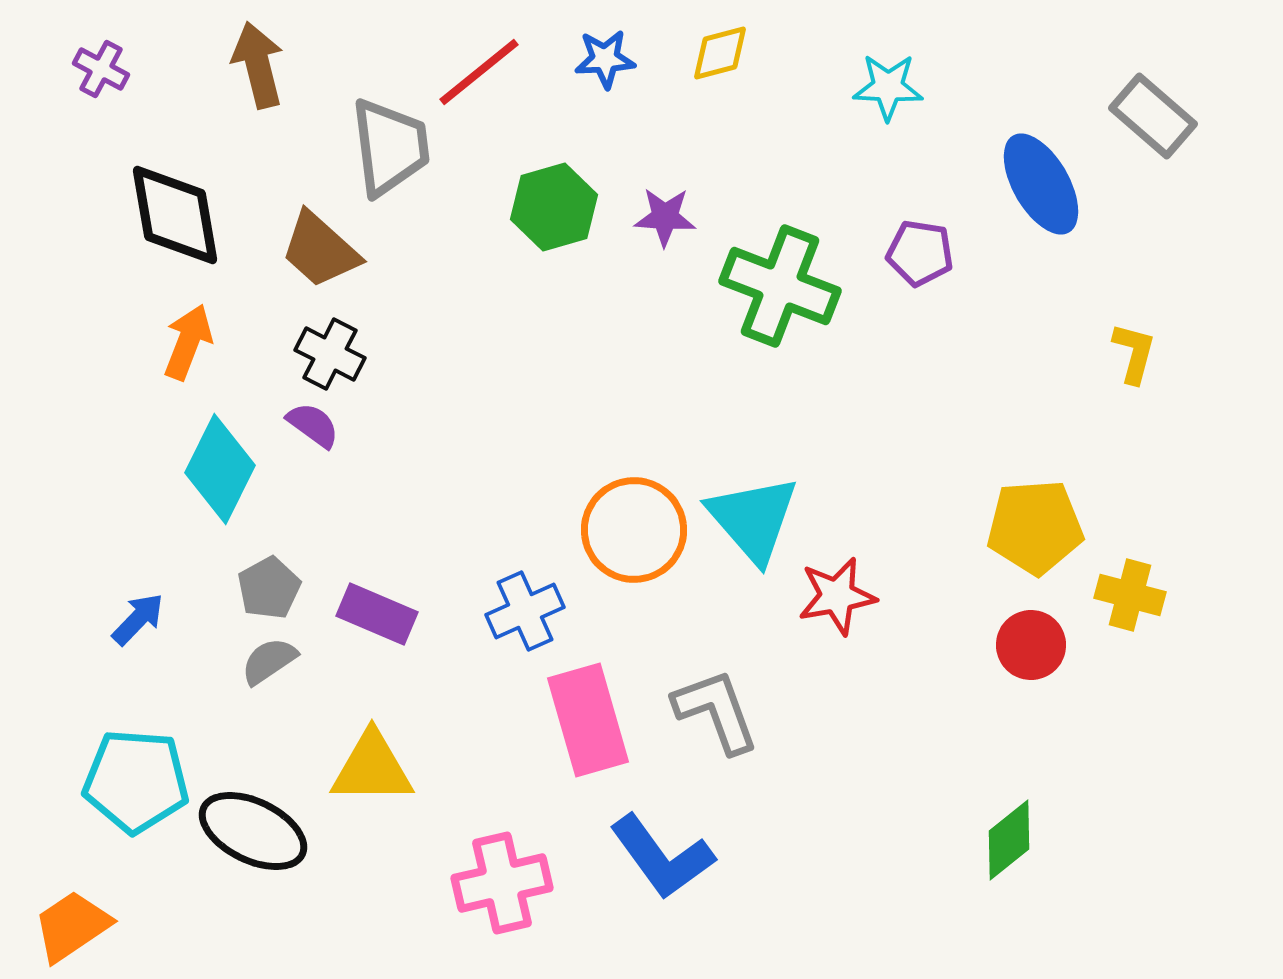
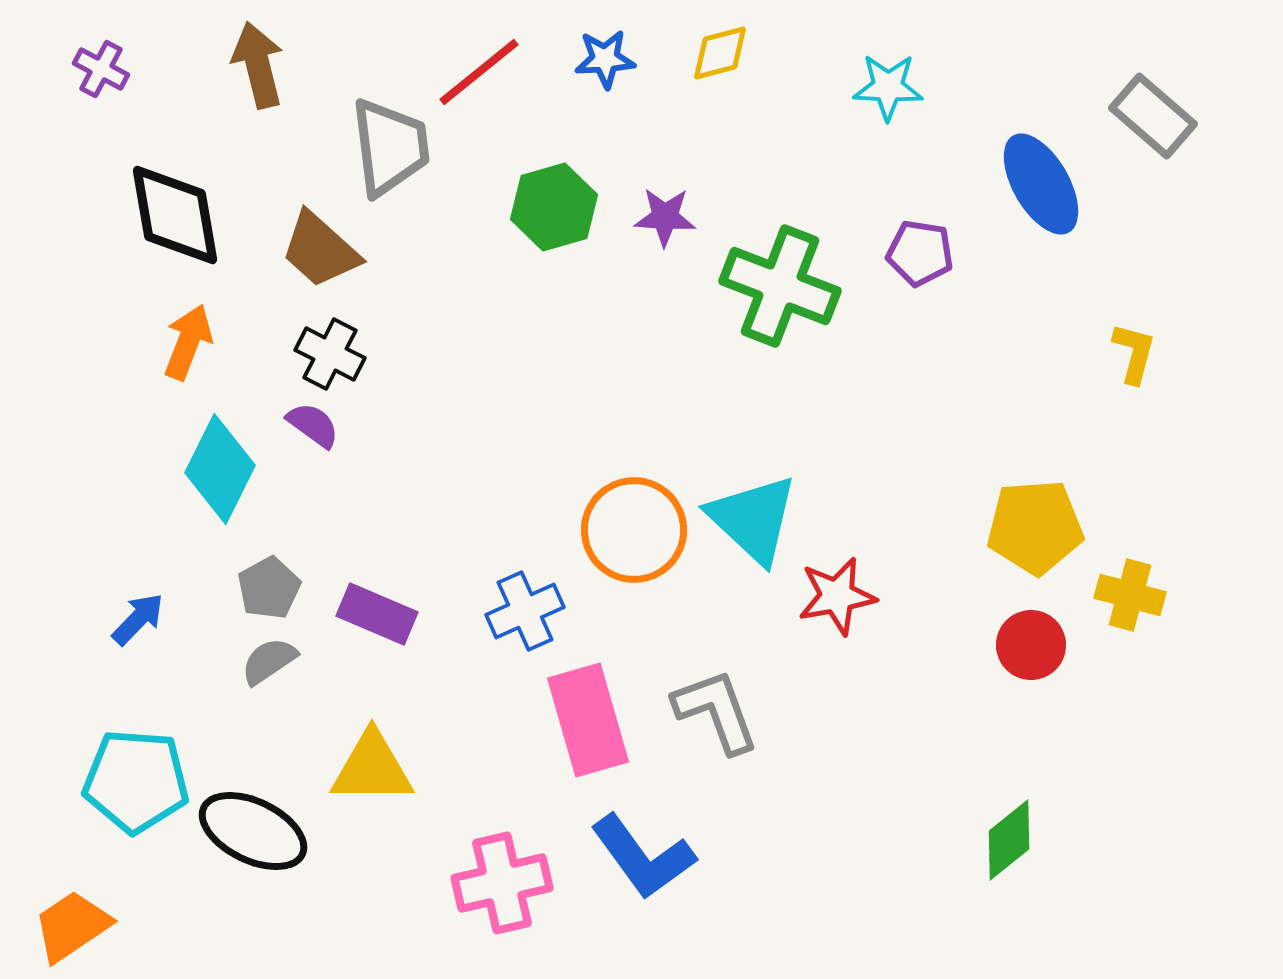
cyan triangle: rotated 6 degrees counterclockwise
blue L-shape: moved 19 px left
